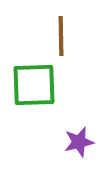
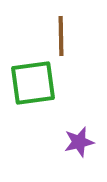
green square: moved 1 px left, 2 px up; rotated 6 degrees counterclockwise
